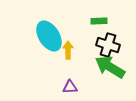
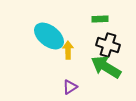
green rectangle: moved 1 px right, 2 px up
cyan ellipse: rotated 20 degrees counterclockwise
green arrow: moved 4 px left
purple triangle: rotated 28 degrees counterclockwise
